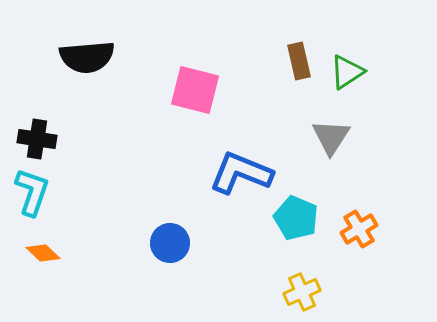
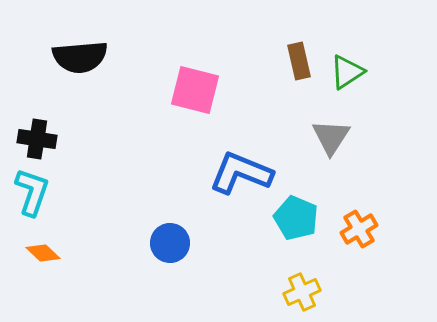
black semicircle: moved 7 px left
